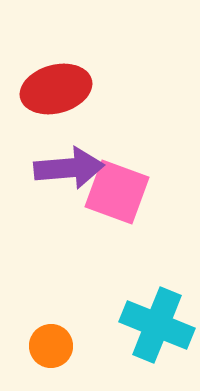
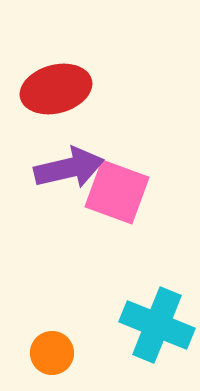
purple arrow: rotated 8 degrees counterclockwise
orange circle: moved 1 px right, 7 px down
